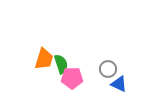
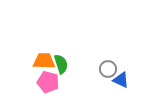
orange trapezoid: moved 2 px down; rotated 105 degrees counterclockwise
pink pentagon: moved 24 px left, 4 px down; rotated 15 degrees clockwise
blue triangle: moved 2 px right, 4 px up
